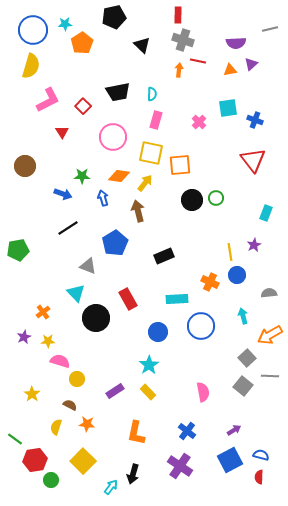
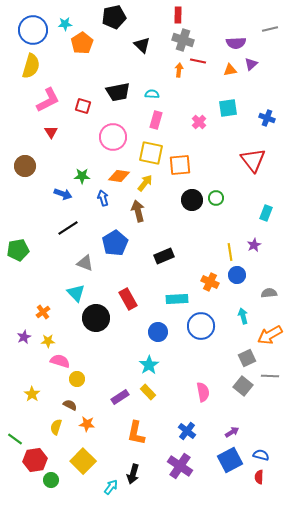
cyan semicircle at (152, 94): rotated 88 degrees counterclockwise
red square at (83, 106): rotated 28 degrees counterclockwise
blue cross at (255, 120): moved 12 px right, 2 px up
red triangle at (62, 132): moved 11 px left
gray triangle at (88, 266): moved 3 px left, 3 px up
gray square at (247, 358): rotated 18 degrees clockwise
purple rectangle at (115, 391): moved 5 px right, 6 px down
purple arrow at (234, 430): moved 2 px left, 2 px down
